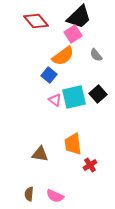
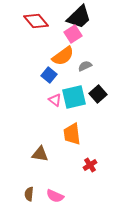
gray semicircle: moved 11 px left, 11 px down; rotated 104 degrees clockwise
orange trapezoid: moved 1 px left, 10 px up
